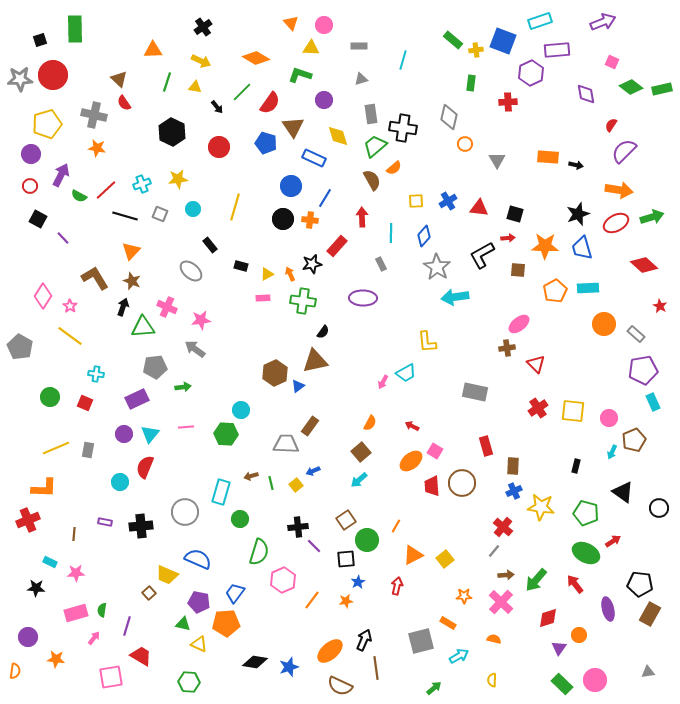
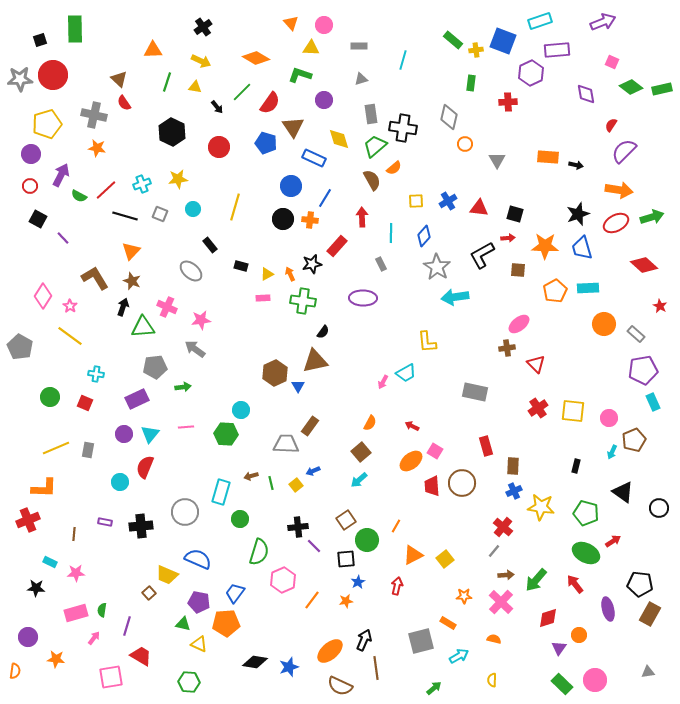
yellow diamond at (338, 136): moved 1 px right, 3 px down
blue triangle at (298, 386): rotated 24 degrees counterclockwise
